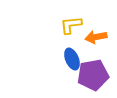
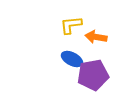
orange arrow: rotated 20 degrees clockwise
blue ellipse: rotated 40 degrees counterclockwise
